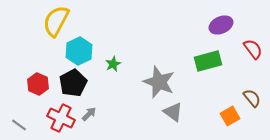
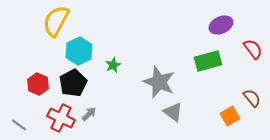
green star: moved 1 px down
